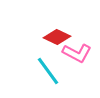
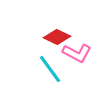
cyan line: moved 2 px right, 2 px up
